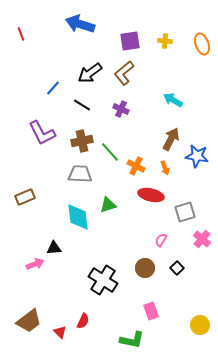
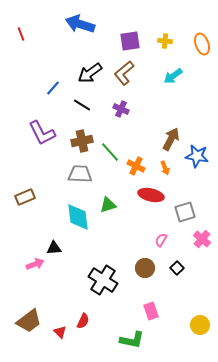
cyan arrow: moved 24 px up; rotated 66 degrees counterclockwise
